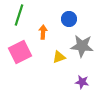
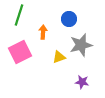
gray star: moved 1 px left, 1 px up; rotated 20 degrees counterclockwise
